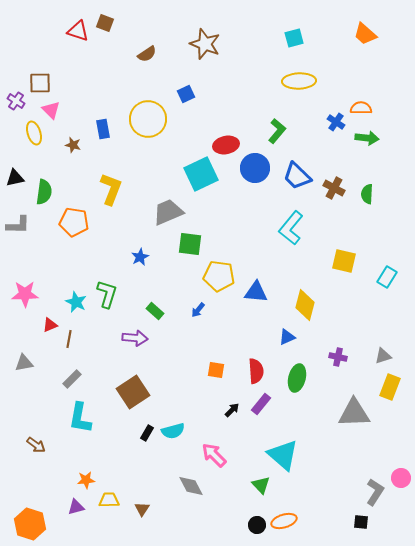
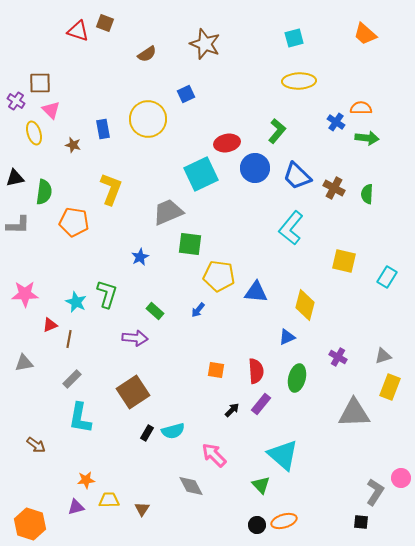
red ellipse at (226, 145): moved 1 px right, 2 px up
purple cross at (338, 357): rotated 18 degrees clockwise
